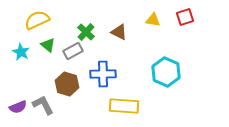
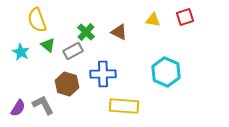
yellow semicircle: rotated 85 degrees counterclockwise
purple semicircle: moved 1 px down; rotated 36 degrees counterclockwise
